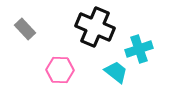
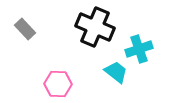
pink hexagon: moved 2 px left, 14 px down
